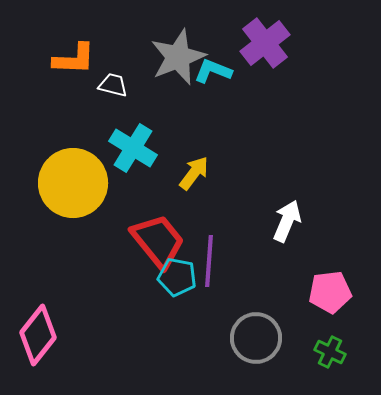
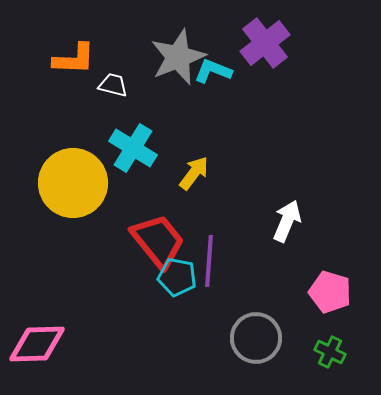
pink pentagon: rotated 24 degrees clockwise
pink diamond: moved 1 px left, 9 px down; rotated 50 degrees clockwise
